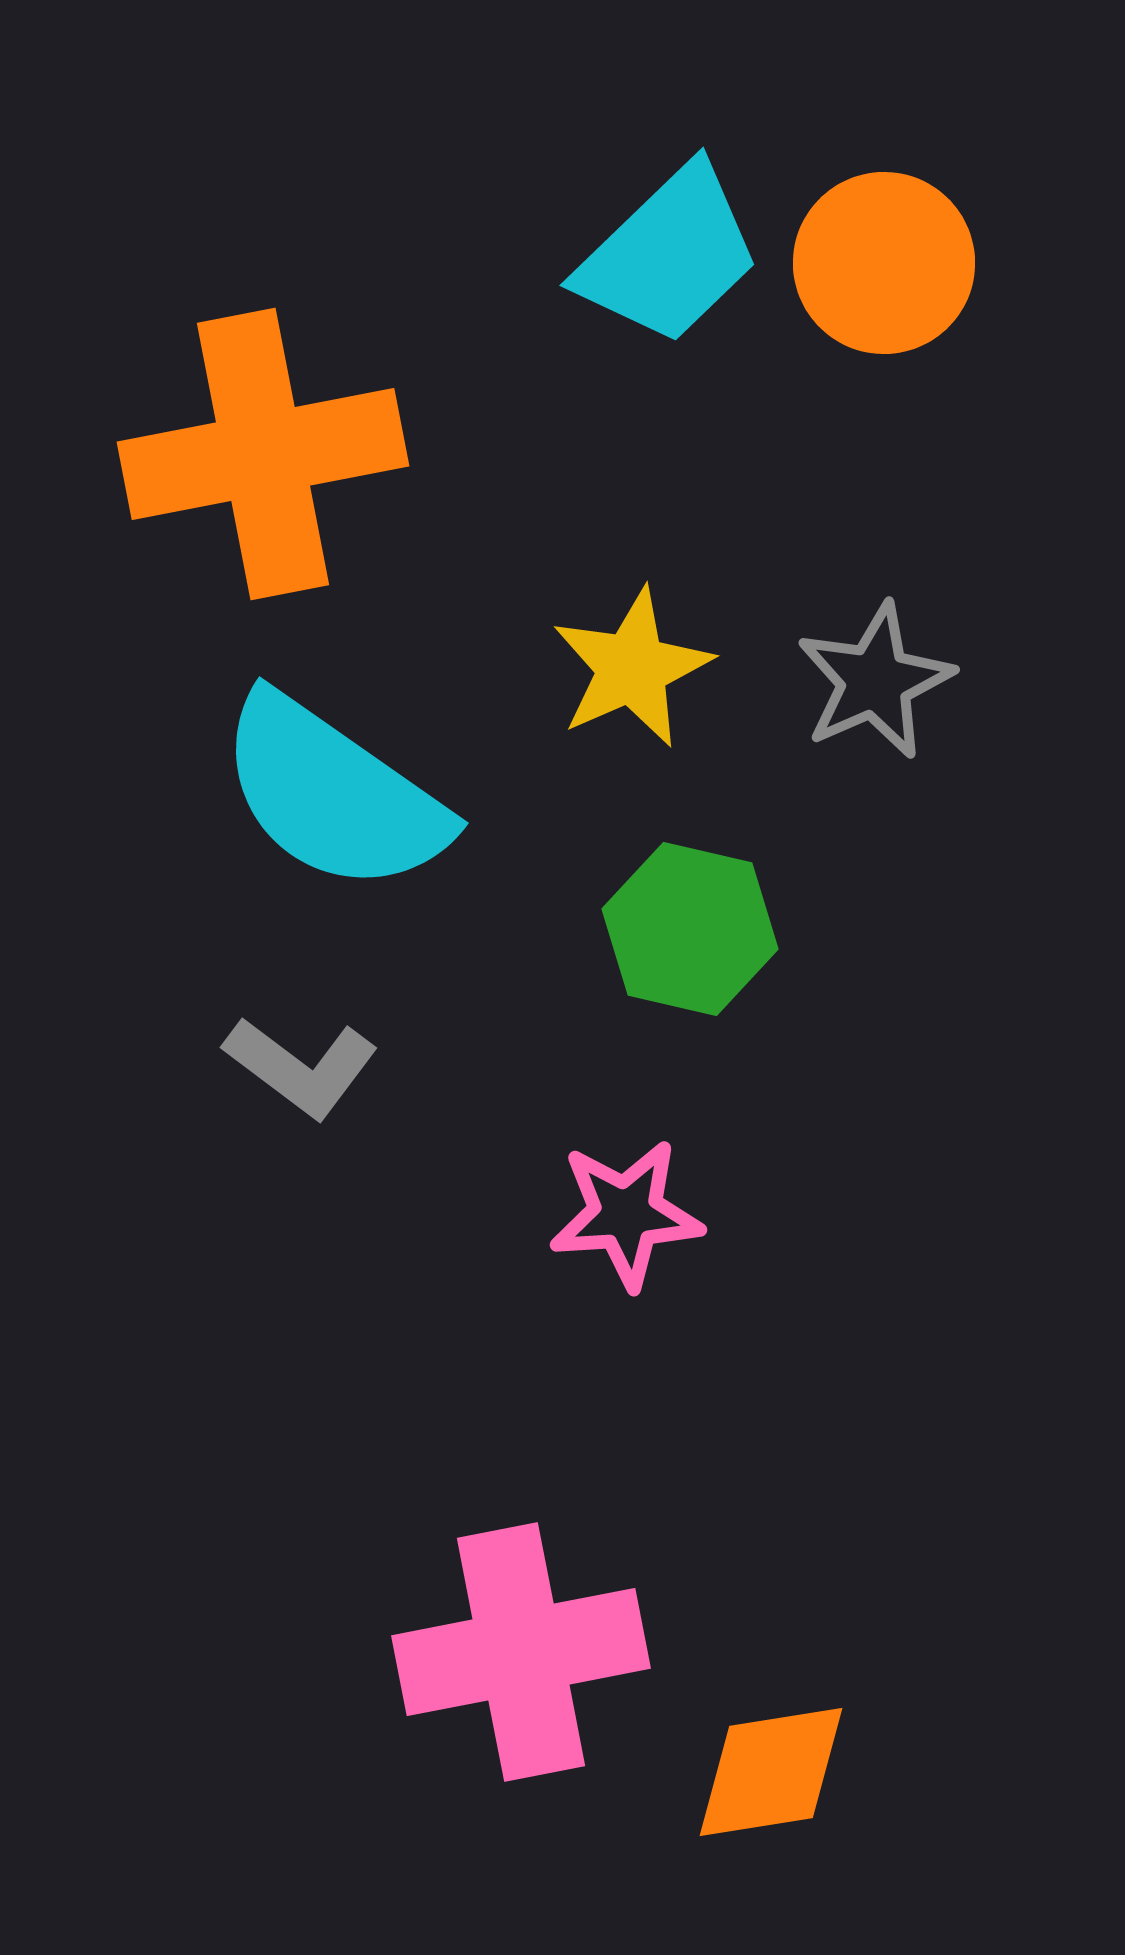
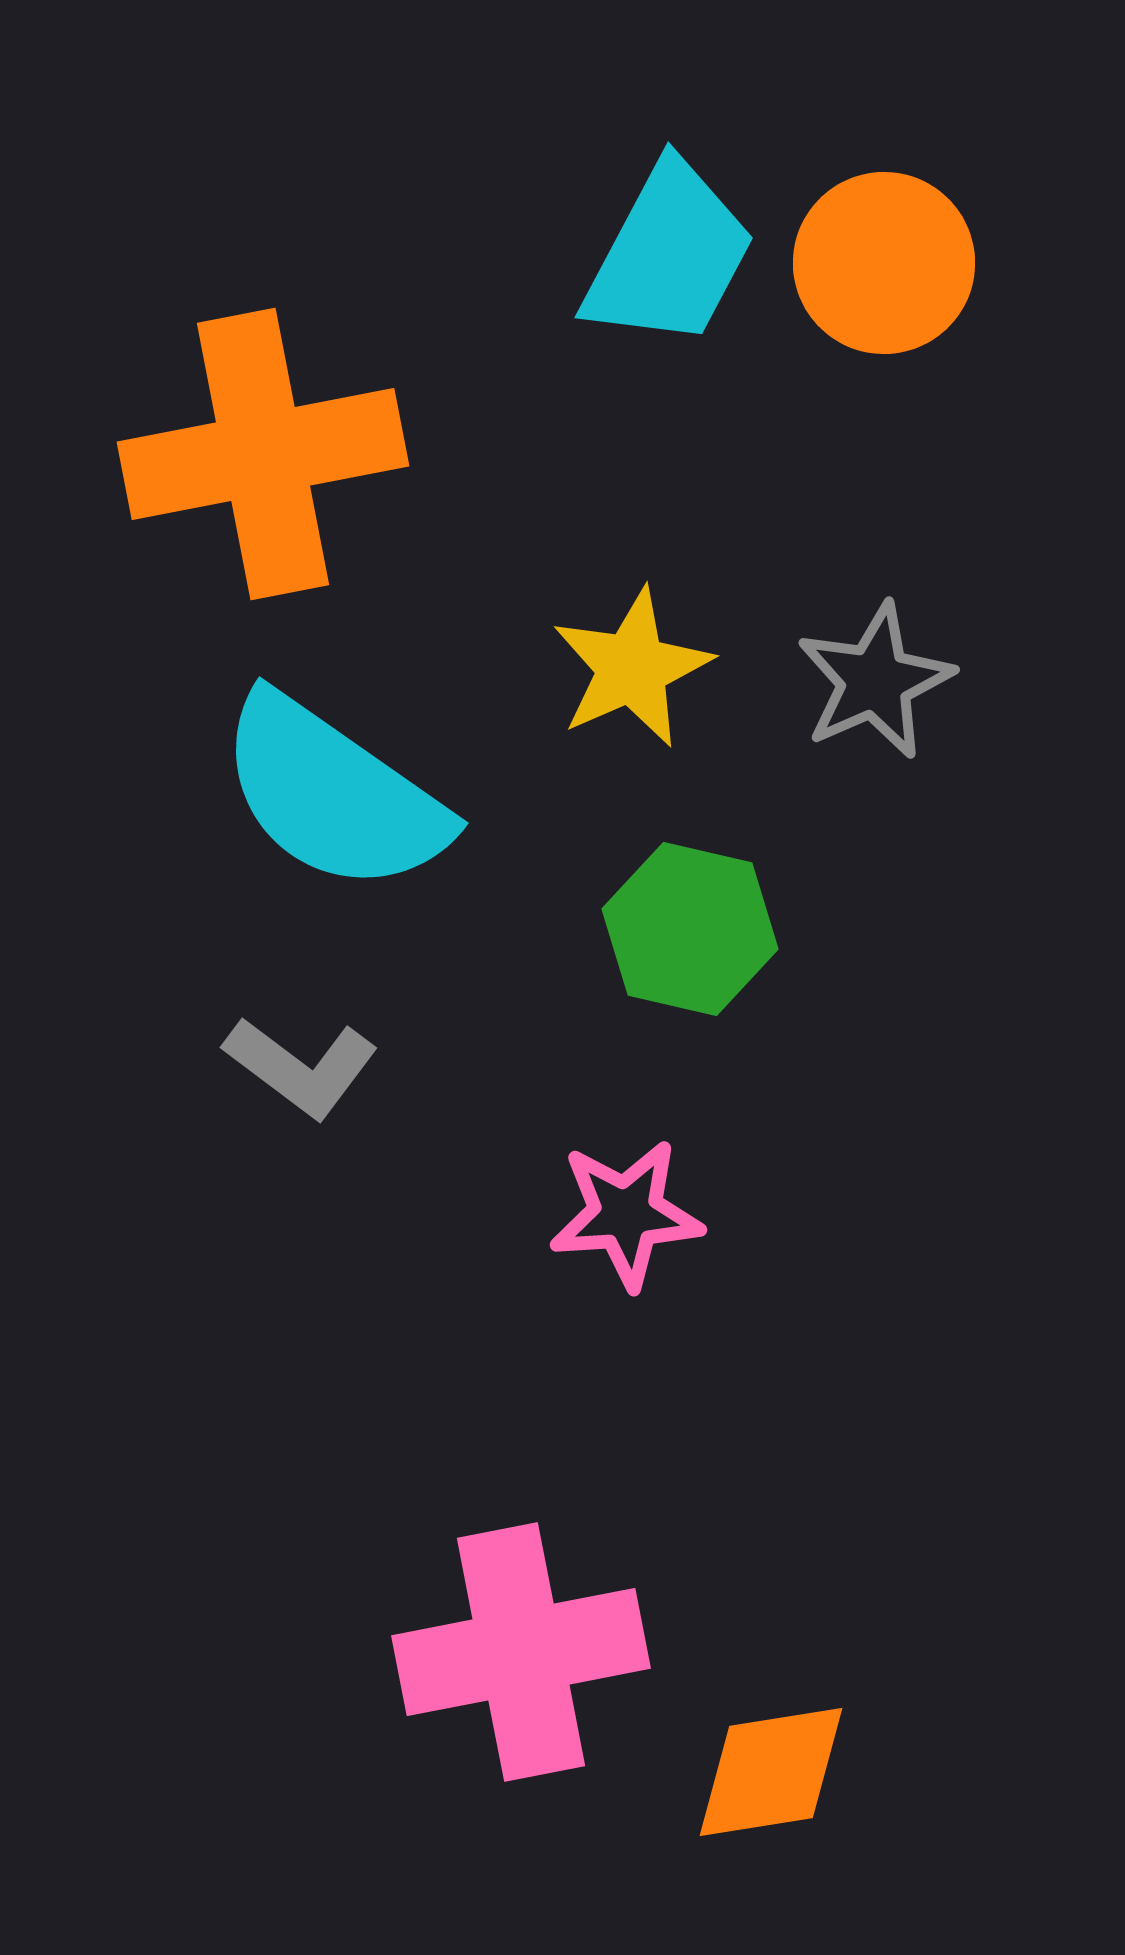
cyan trapezoid: rotated 18 degrees counterclockwise
